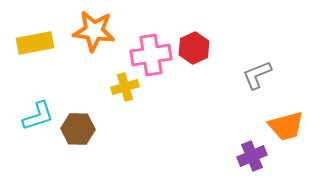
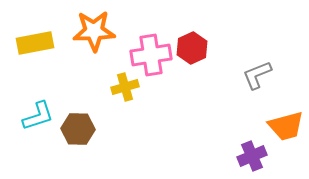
orange star: rotated 9 degrees counterclockwise
red hexagon: moved 2 px left
